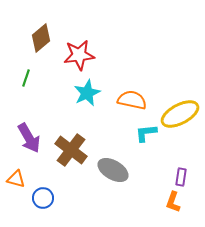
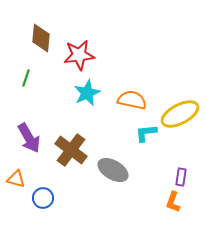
brown diamond: rotated 44 degrees counterclockwise
